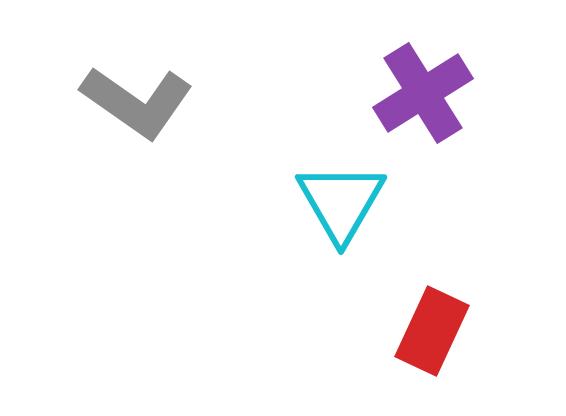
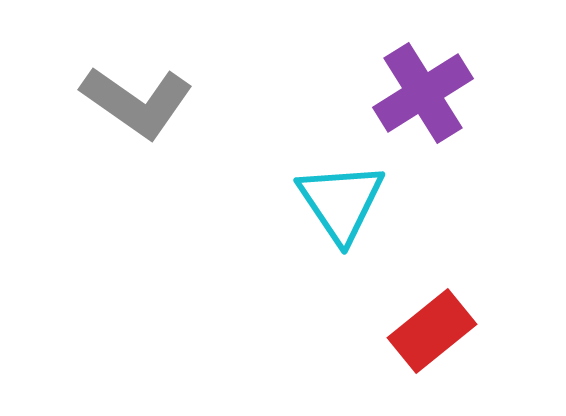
cyan triangle: rotated 4 degrees counterclockwise
red rectangle: rotated 26 degrees clockwise
